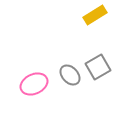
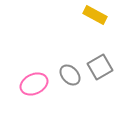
yellow rectangle: rotated 60 degrees clockwise
gray square: moved 2 px right
